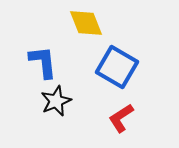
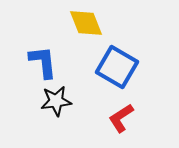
black star: rotated 16 degrees clockwise
